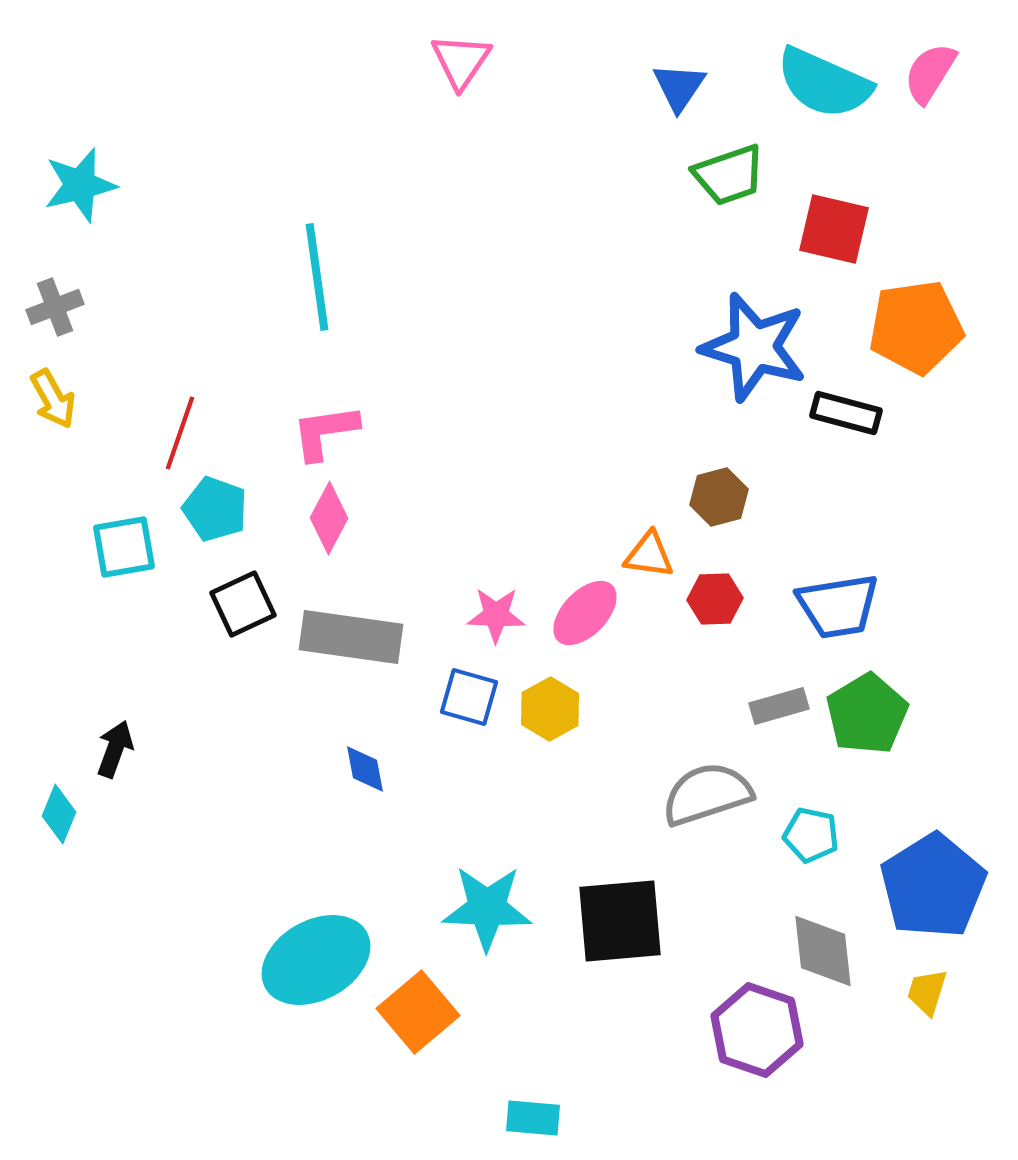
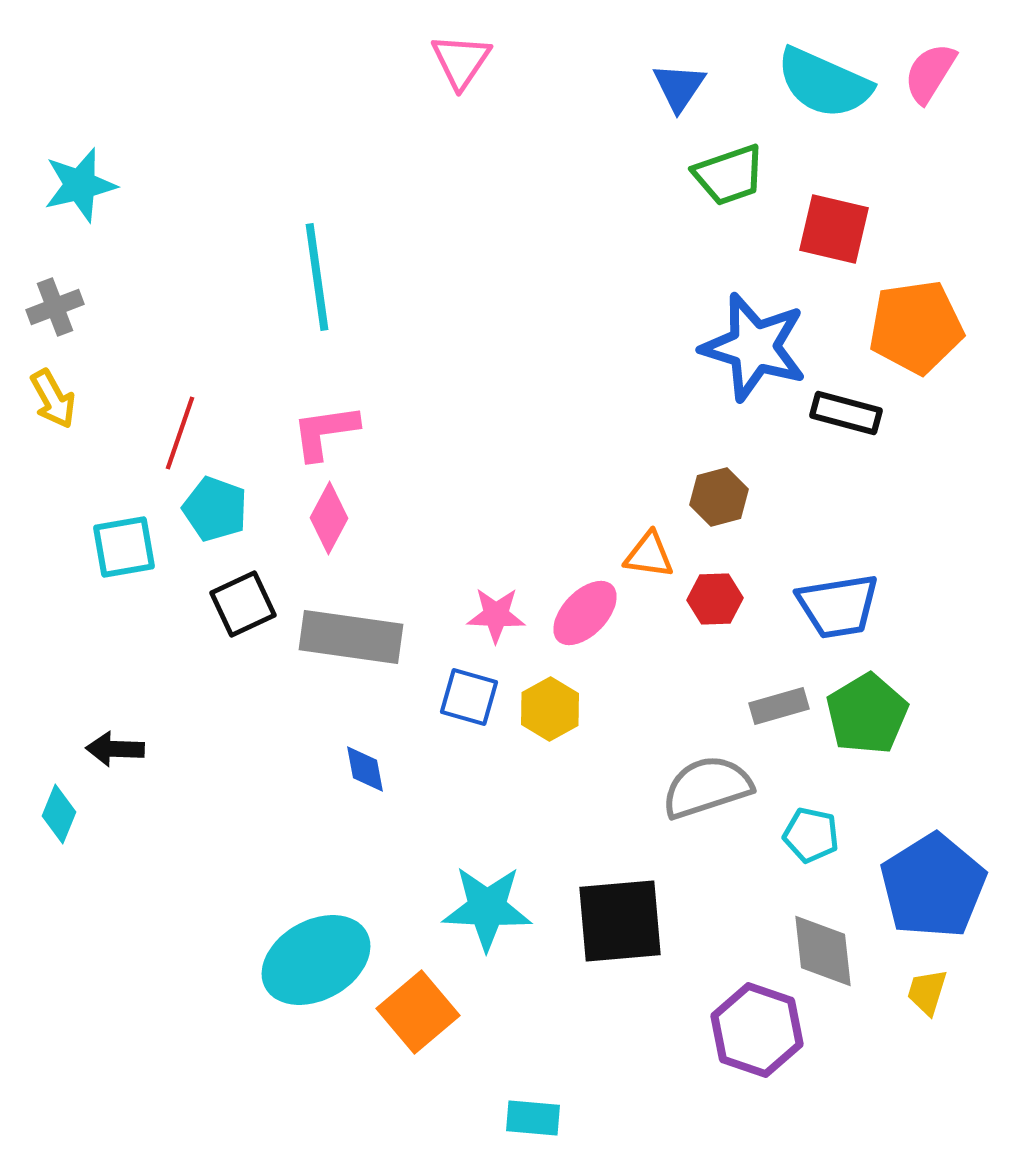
black arrow at (115, 749): rotated 108 degrees counterclockwise
gray semicircle at (707, 794): moved 7 px up
